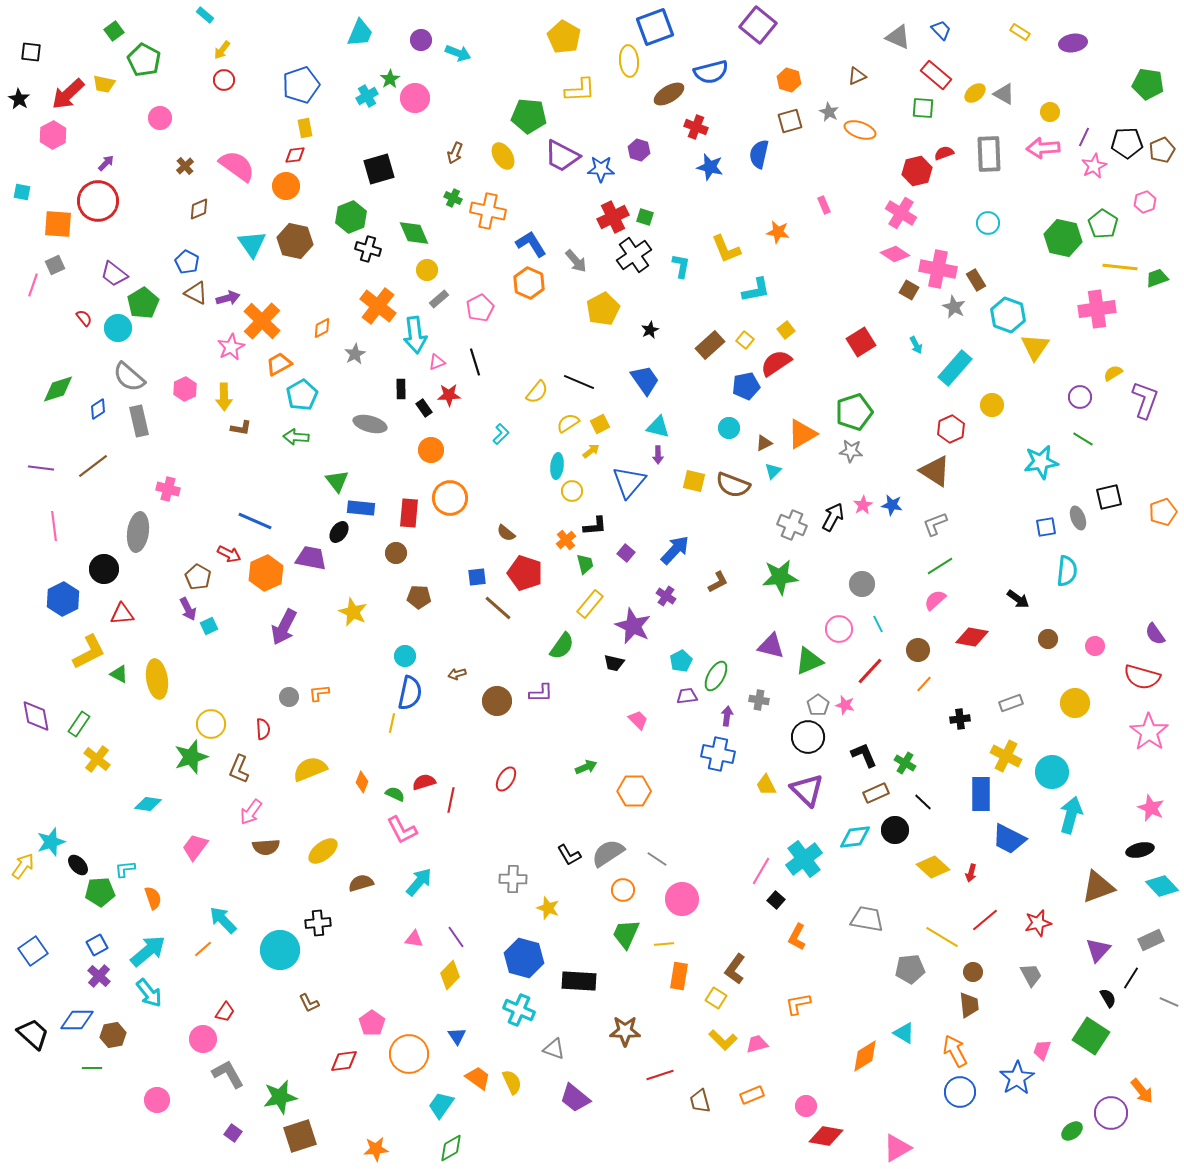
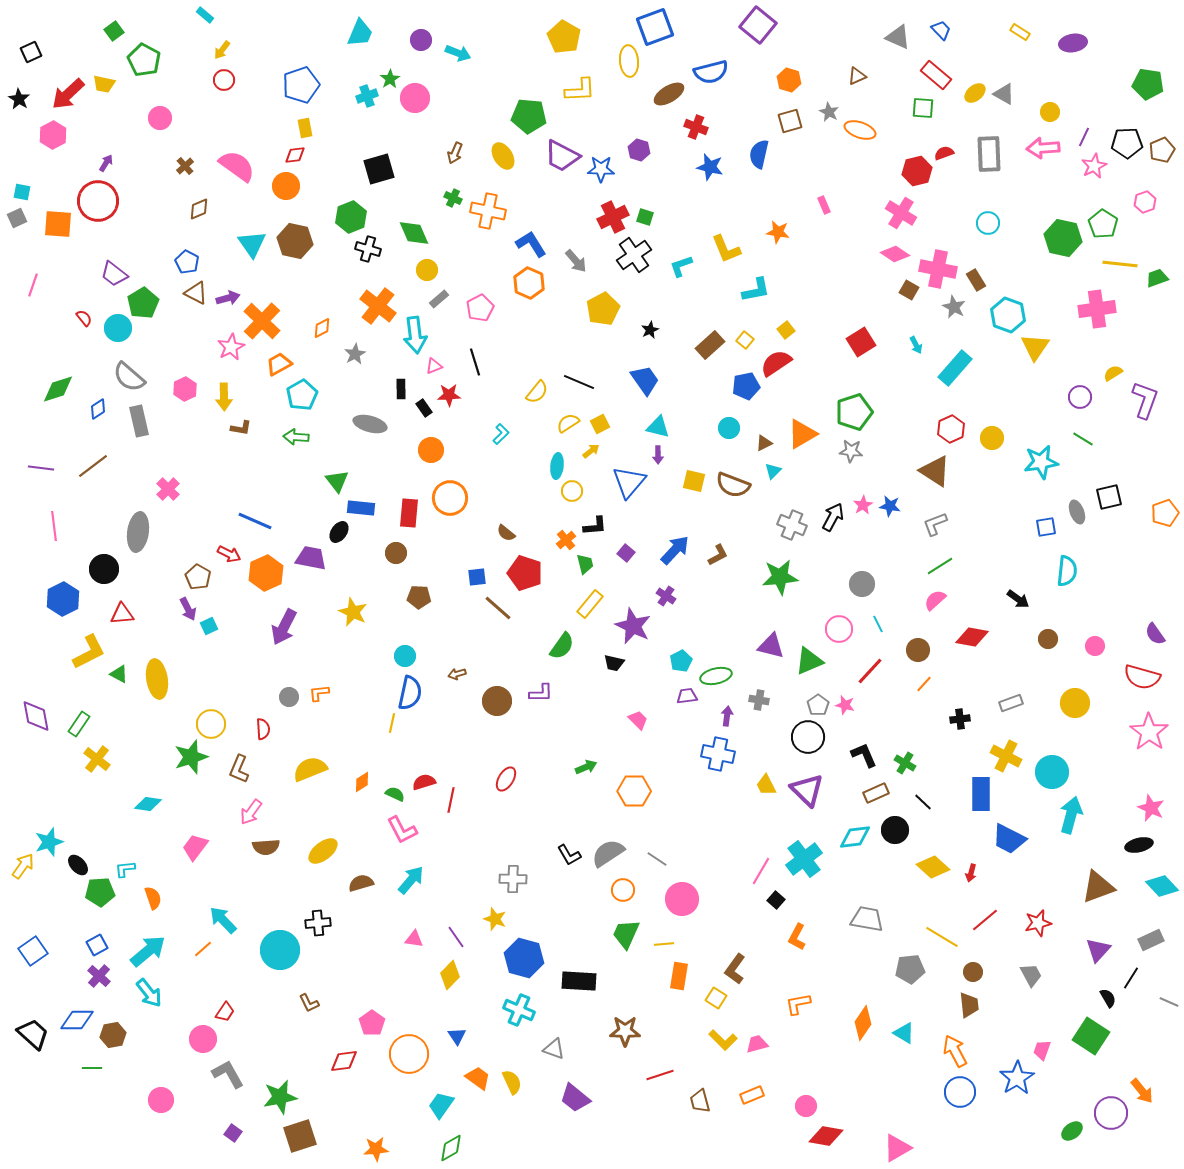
black square at (31, 52): rotated 30 degrees counterclockwise
cyan cross at (367, 96): rotated 10 degrees clockwise
purple arrow at (106, 163): rotated 12 degrees counterclockwise
gray square at (55, 265): moved 38 px left, 47 px up
cyan L-shape at (681, 266): rotated 120 degrees counterclockwise
yellow line at (1120, 267): moved 3 px up
pink triangle at (437, 362): moved 3 px left, 4 px down
yellow circle at (992, 405): moved 33 px down
pink cross at (168, 489): rotated 30 degrees clockwise
blue star at (892, 505): moved 2 px left, 1 px down
orange pentagon at (1163, 512): moved 2 px right, 1 px down
gray ellipse at (1078, 518): moved 1 px left, 6 px up
brown L-shape at (718, 582): moved 27 px up
green ellipse at (716, 676): rotated 48 degrees clockwise
orange diamond at (362, 782): rotated 35 degrees clockwise
cyan star at (51, 842): moved 2 px left
black ellipse at (1140, 850): moved 1 px left, 5 px up
cyan arrow at (419, 882): moved 8 px left, 2 px up
yellow star at (548, 908): moved 53 px left, 11 px down
orange diamond at (865, 1056): moved 2 px left, 33 px up; rotated 24 degrees counterclockwise
pink circle at (157, 1100): moved 4 px right
